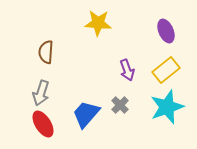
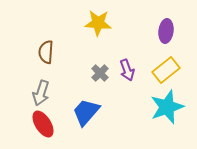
purple ellipse: rotated 30 degrees clockwise
gray cross: moved 20 px left, 32 px up
blue trapezoid: moved 2 px up
